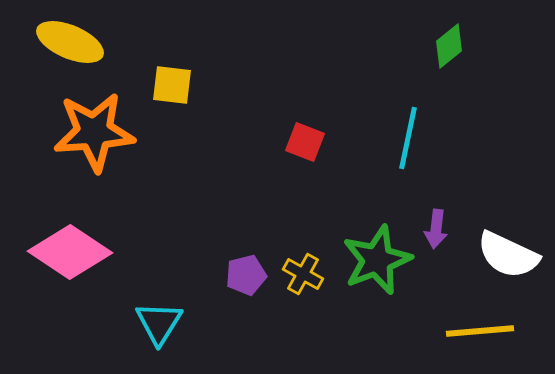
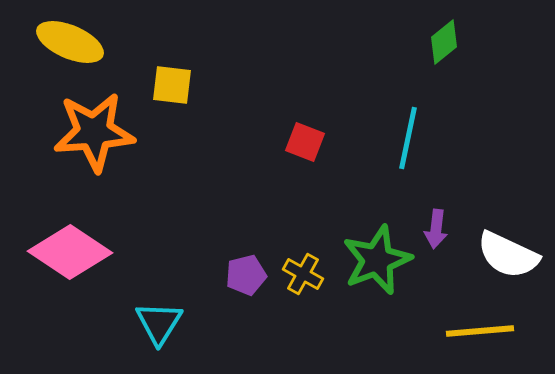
green diamond: moved 5 px left, 4 px up
